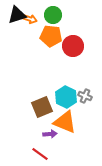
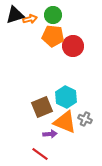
black triangle: moved 2 px left
orange arrow: rotated 32 degrees counterclockwise
orange pentagon: moved 2 px right
gray cross: moved 23 px down
